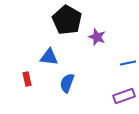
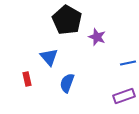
blue triangle: rotated 42 degrees clockwise
